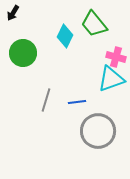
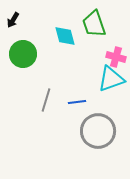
black arrow: moved 7 px down
green trapezoid: rotated 20 degrees clockwise
cyan diamond: rotated 40 degrees counterclockwise
green circle: moved 1 px down
